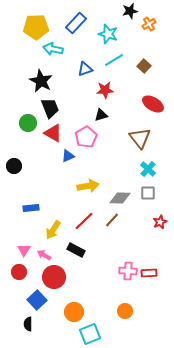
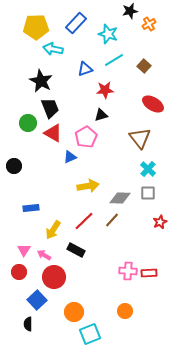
blue triangle at (68, 156): moved 2 px right, 1 px down
